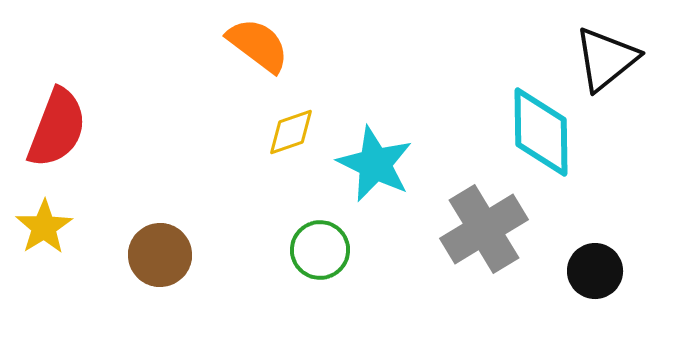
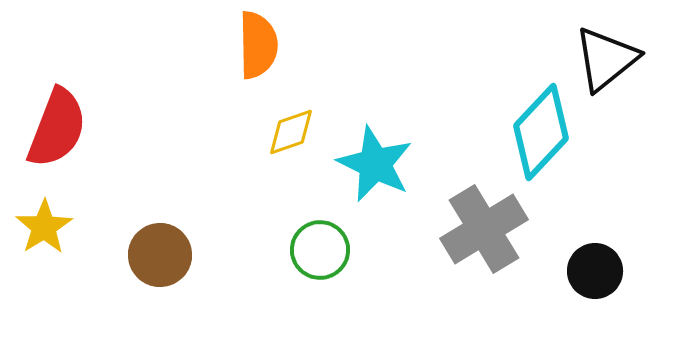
orange semicircle: rotated 52 degrees clockwise
cyan diamond: rotated 44 degrees clockwise
